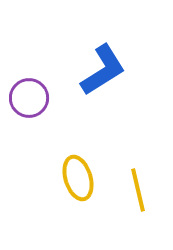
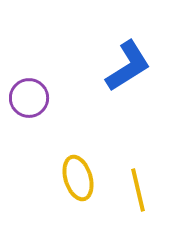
blue L-shape: moved 25 px right, 4 px up
